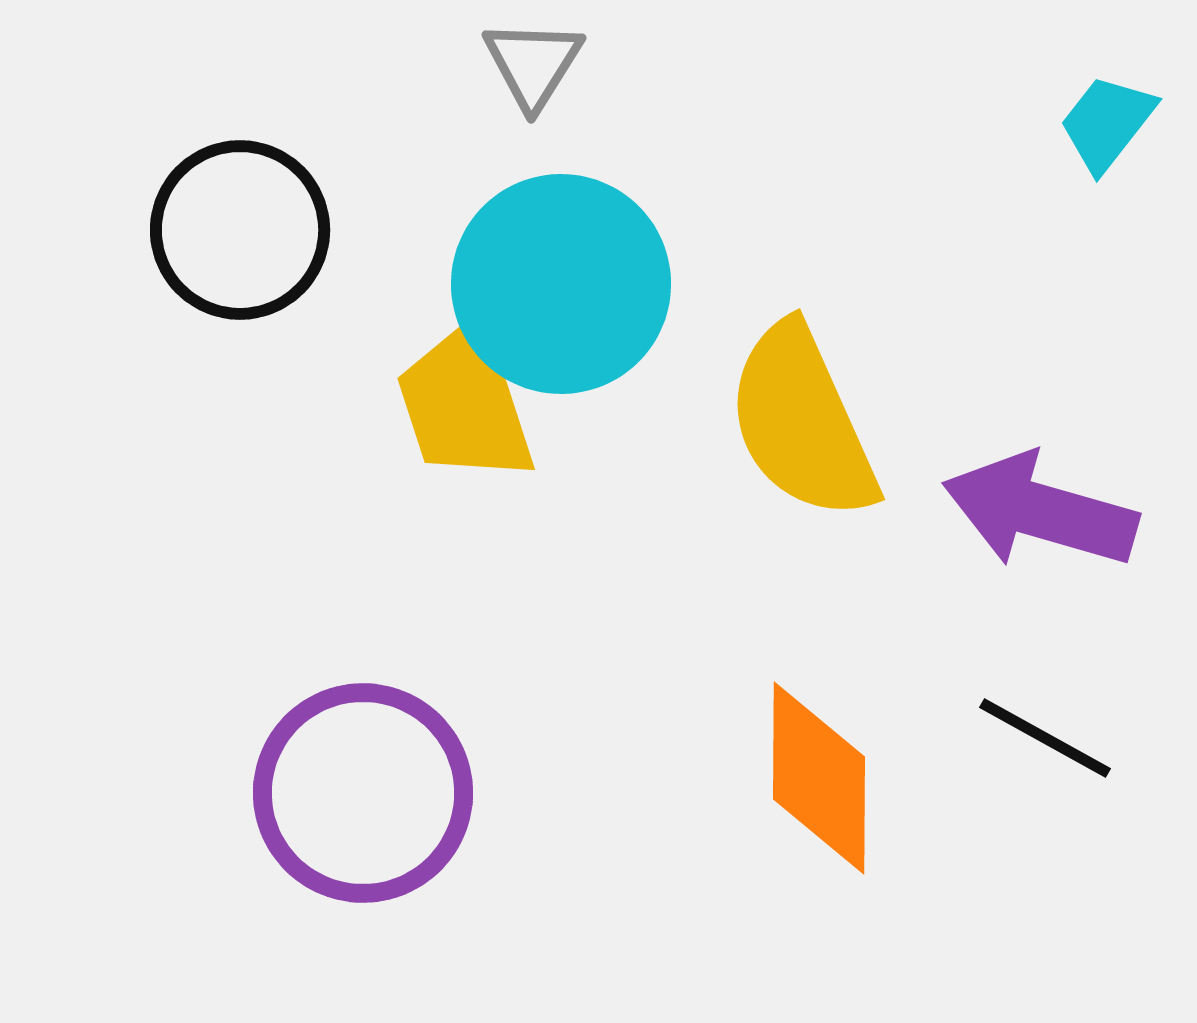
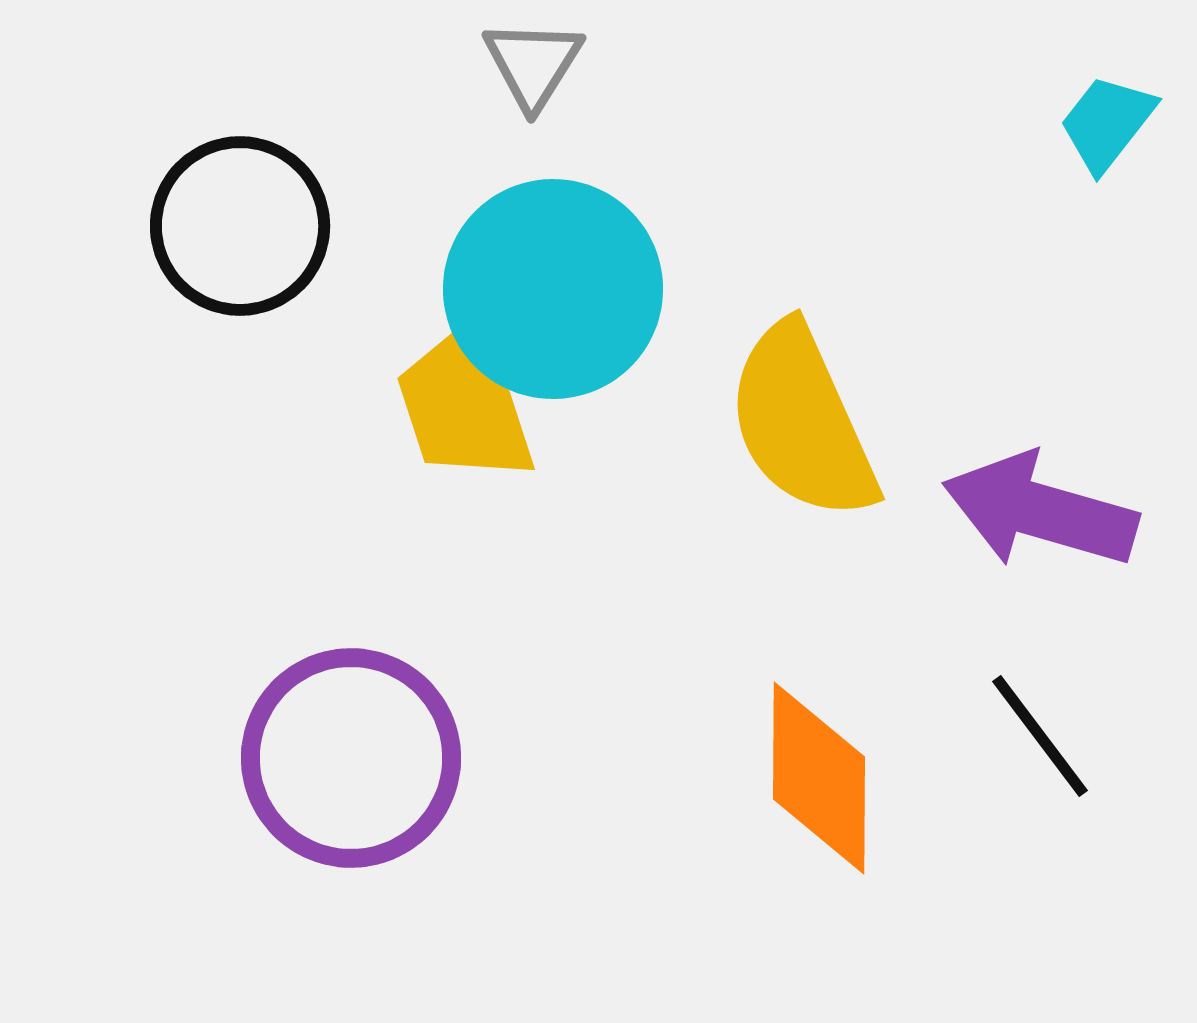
black circle: moved 4 px up
cyan circle: moved 8 px left, 5 px down
black line: moved 5 px left, 2 px up; rotated 24 degrees clockwise
purple circle: moved 12 px left, 35 px up
